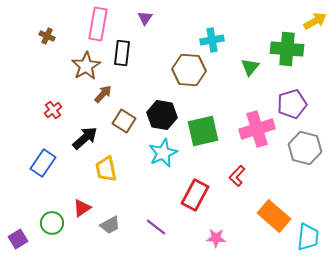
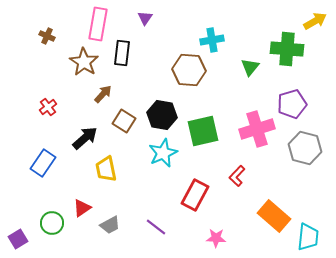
brown star: moved 2 px left, 4 px up; rotated 8 degrees counterclockwise
red cross: moved 5 px left, 3 px up
